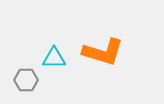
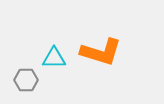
orange L-shape: moved 2 px left
